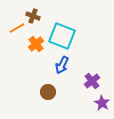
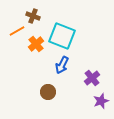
orange line: moved 3 px down
purple cross: moved 3 px up
purple star: moved 1 px left, 2 px up; rotated 21 degrees clockwise
